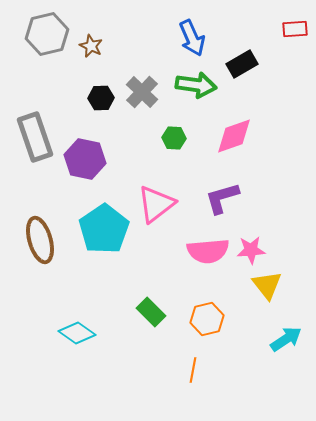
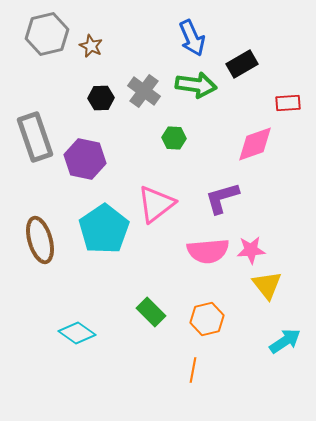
red rectangle: moved 7 px left, 74 px down
gray cross: moved 2 px right, 1 px up; rotated 8 degrees counterclockwise
pink diamond: moved 21 px right, 8 px down
cyan arrow: moved 1 px left, 2 px down
